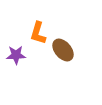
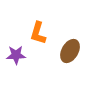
brown ellipse: moved 7 px right, 1 px down; rotated 70 degrees clockwise
